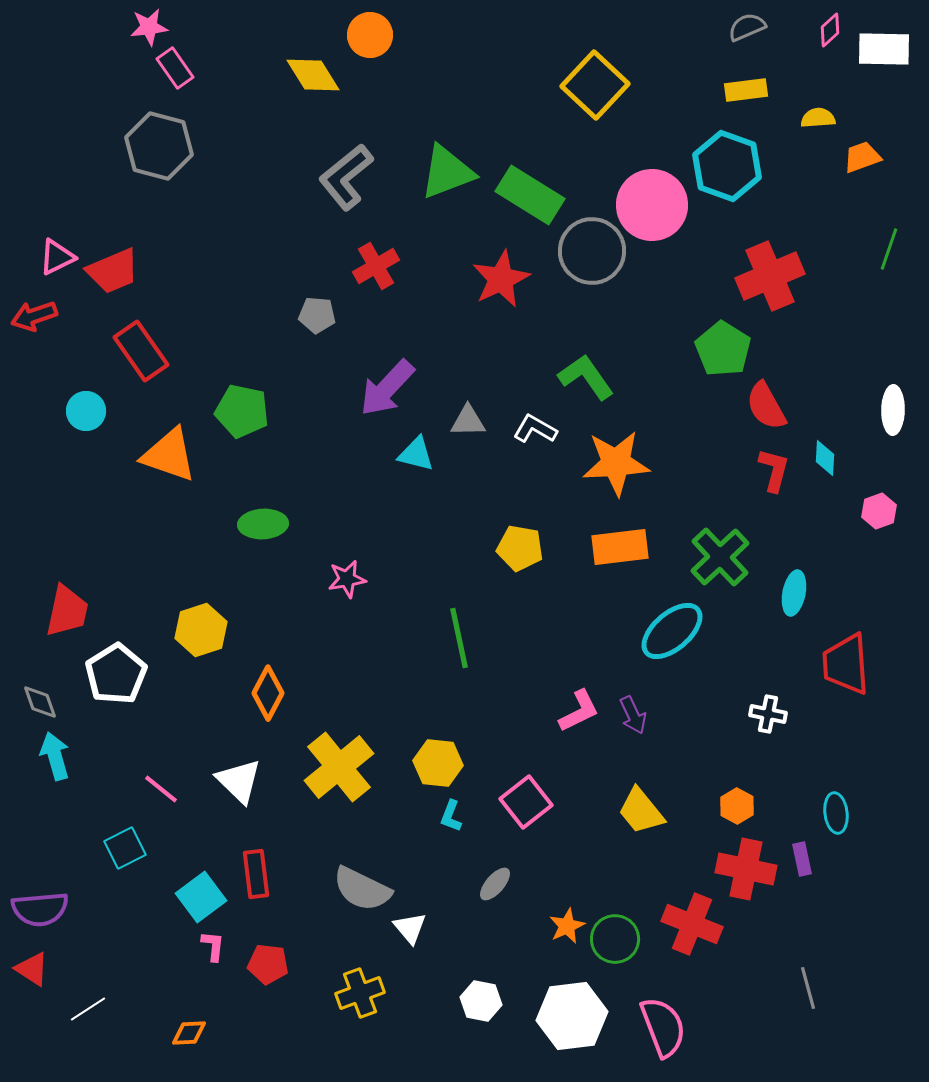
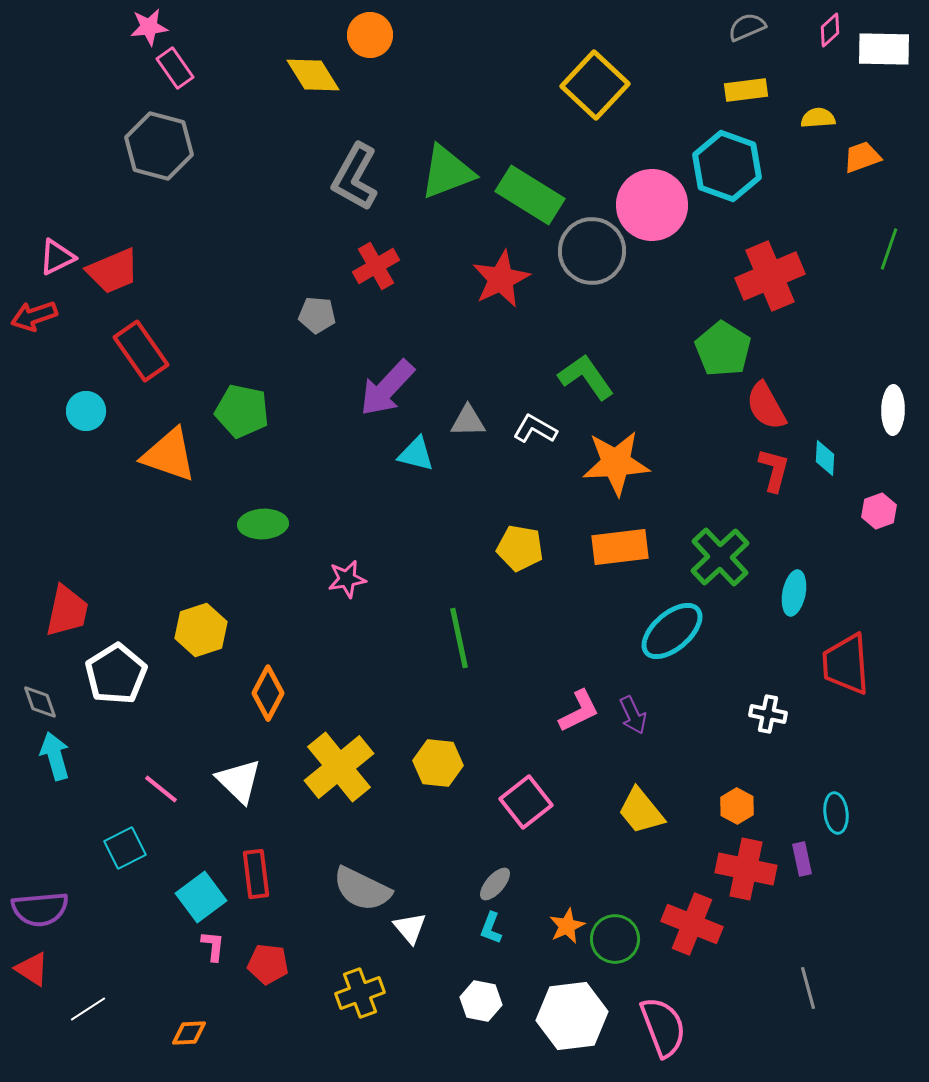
gray L-shape at (346, 177): moved 9 px right; rotated 22 degrees counterclockwise
cyan L-shape at (451, 816): moved 40 px right, 112 px down
